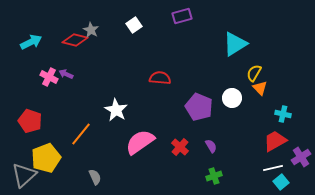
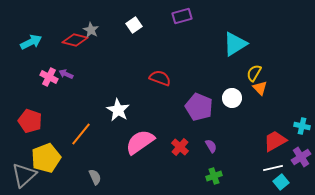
red semicircle: rotated 15 degrees clockwise
white star: moved 2 px right
cyan cross: moved 19 px right, 12 px down
